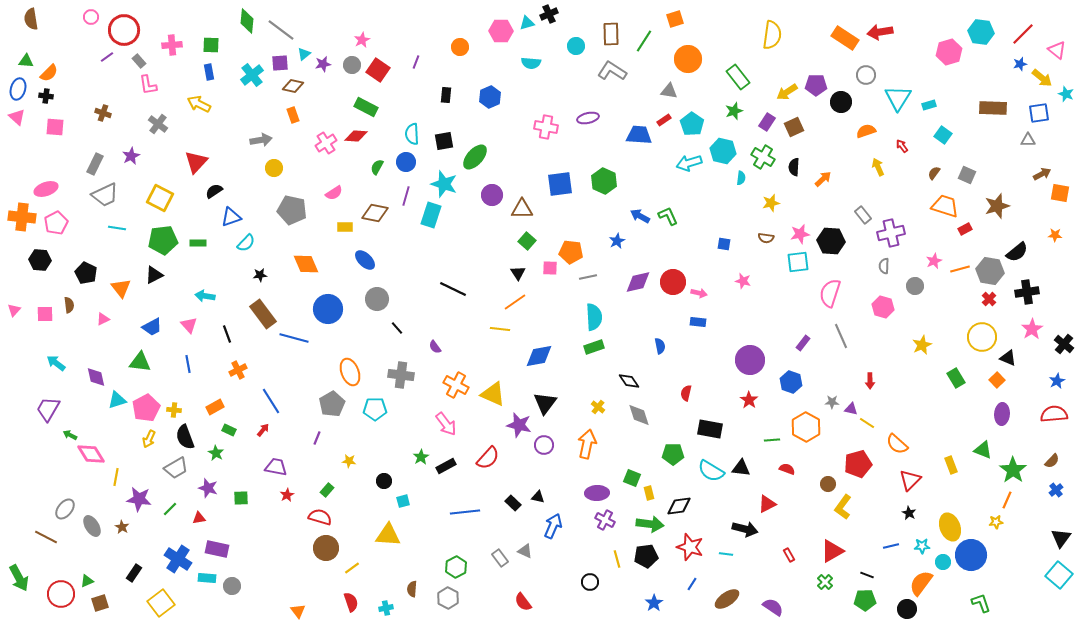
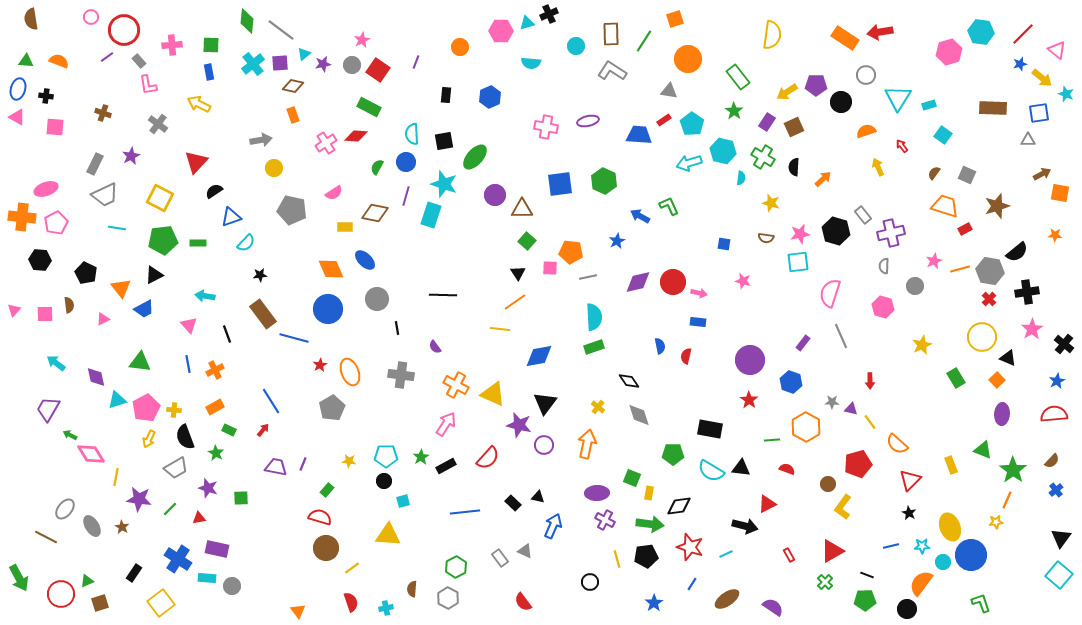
orange semicircle at (49, 73): moved 10 px right, 12 px up; rotated 114 degrees counterclockwise
cyan cross at (252, 75): moved 1 px right, 11 px up
green rectangle at (366, 107): moved 3 px right
green star at (734, 111): rotated 18 degrees counterclockwise
pink triangle at (17, 117): rotated 12 degrees counterclockwise
purple ellipse at (588, 118): moved 3 px down
purple circle at (492, 195): moved 3 px right
yellow star at (771, 203): rotated 30 degrees clockwise
green L-shape at (668, 216): moved 1 px right, 10 px up
black hexagon at (831, 241): moved 5 px right, 10 px up; rotated 12 degrees clockwise
orange diamond at (306, 264): moved 25 px right, 5 px down
black line at (453, 289): moved 10 px left, 6 px down; rotated 24 degrees counterclockwise
blue trapezoid at (152, 327): moved 8 px left, 18 px up
black line at (397, 328): rotated 32 degrees clockwise
orange cross at (238, 370): moved 23 px left
red semicircle at (686, 393): moved 37 px up
gray pentagon at (332, 404): moved 4 px down
cyan pentagon at (375, 409): moved 11 px right, 47 px down
yellow line at (867, 423): moved 3 px right, 1 px up; rotated 21 degrees clockwise
pink arrow at (446, 424): rotated 110 degrees counterclockwise
purple line at (317, 438): moved 14 px left, 26 px down
yellow rectangle at (649, 493): rotated 24 degrees clockwise
red star at (287, 495): moved 33 px right, 130 px up
black arrow at (745, 529): moved 3 px up
cyan line at (726, 554): rotated 32 degrees counterclockwise
